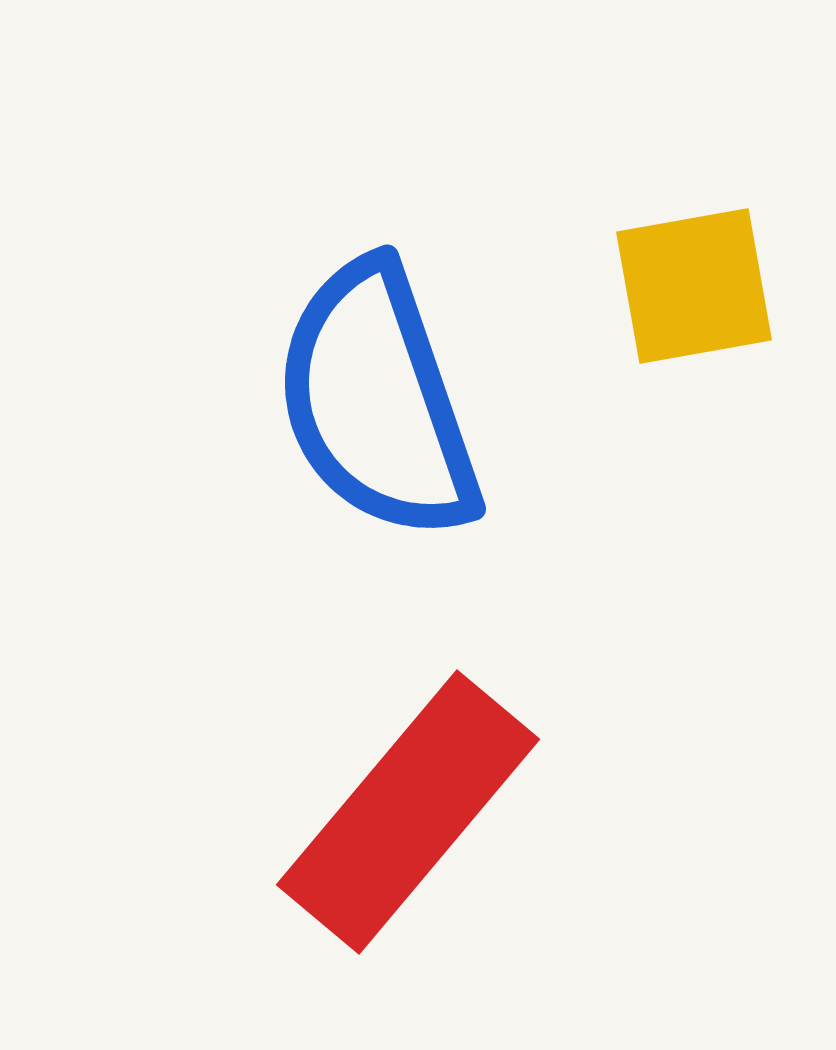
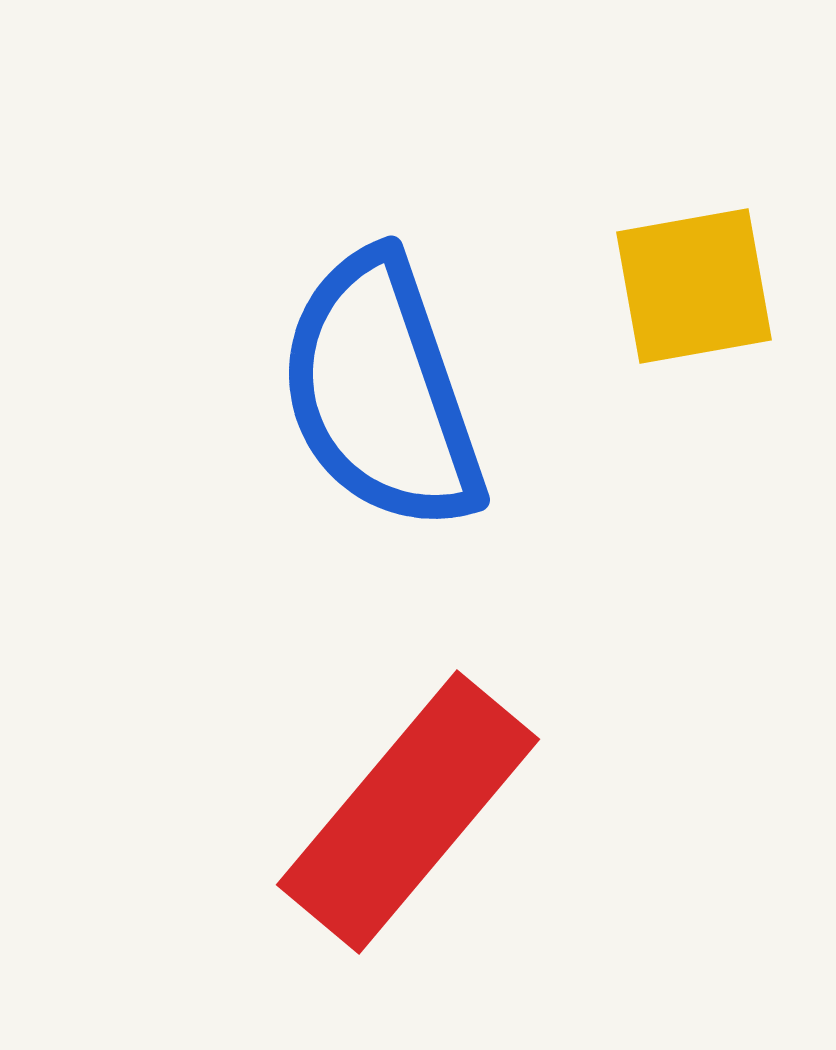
blue semicircle: moved 4 px right, 9 px up
